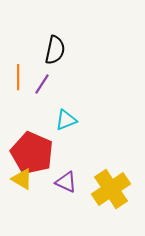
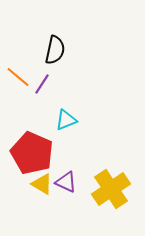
orange line: rotated 50 degrees counterclockwise
yellow triangle: moved 20 px right, 5 px down
